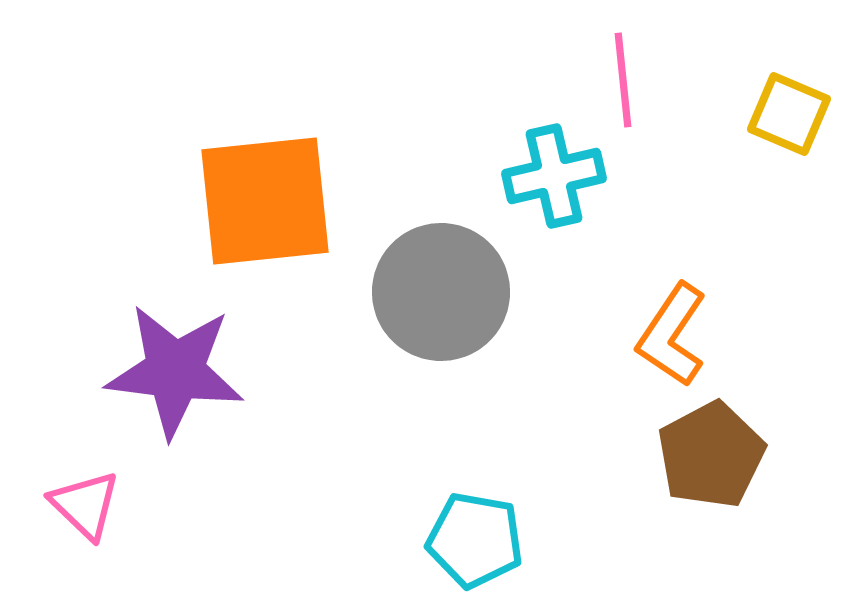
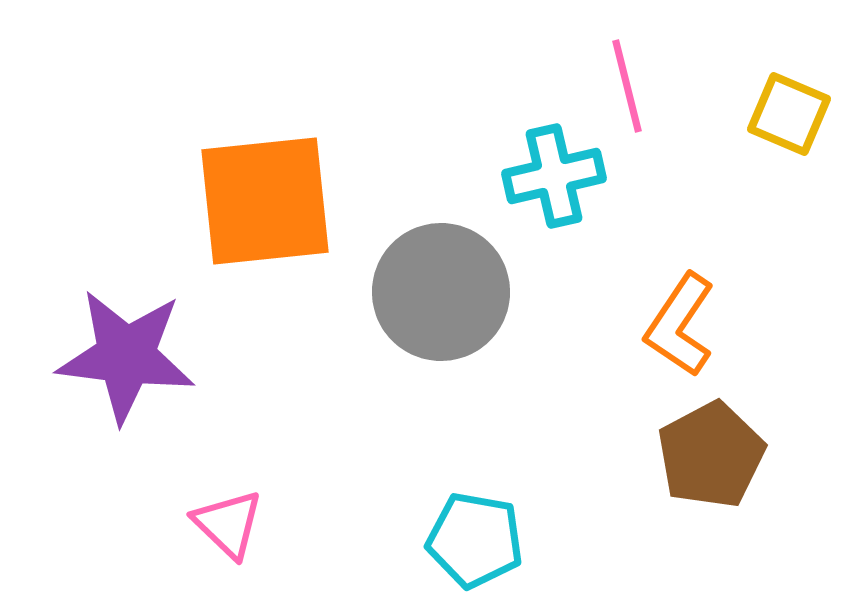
pink line: moved 4 px right, 6 px down; rotated 8 degrees counterclockwise
orange L-shape: moved 8 px right, 10 px up
purple star: moved 49 px left, 15 px up
pink triangle: moved 143 px right, 19 px down
